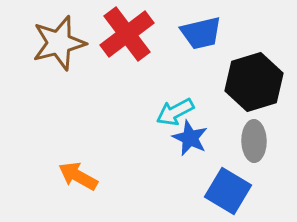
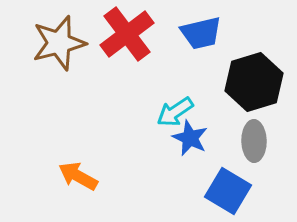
cyan arrow: rotated 6 degrees counterclockwise
